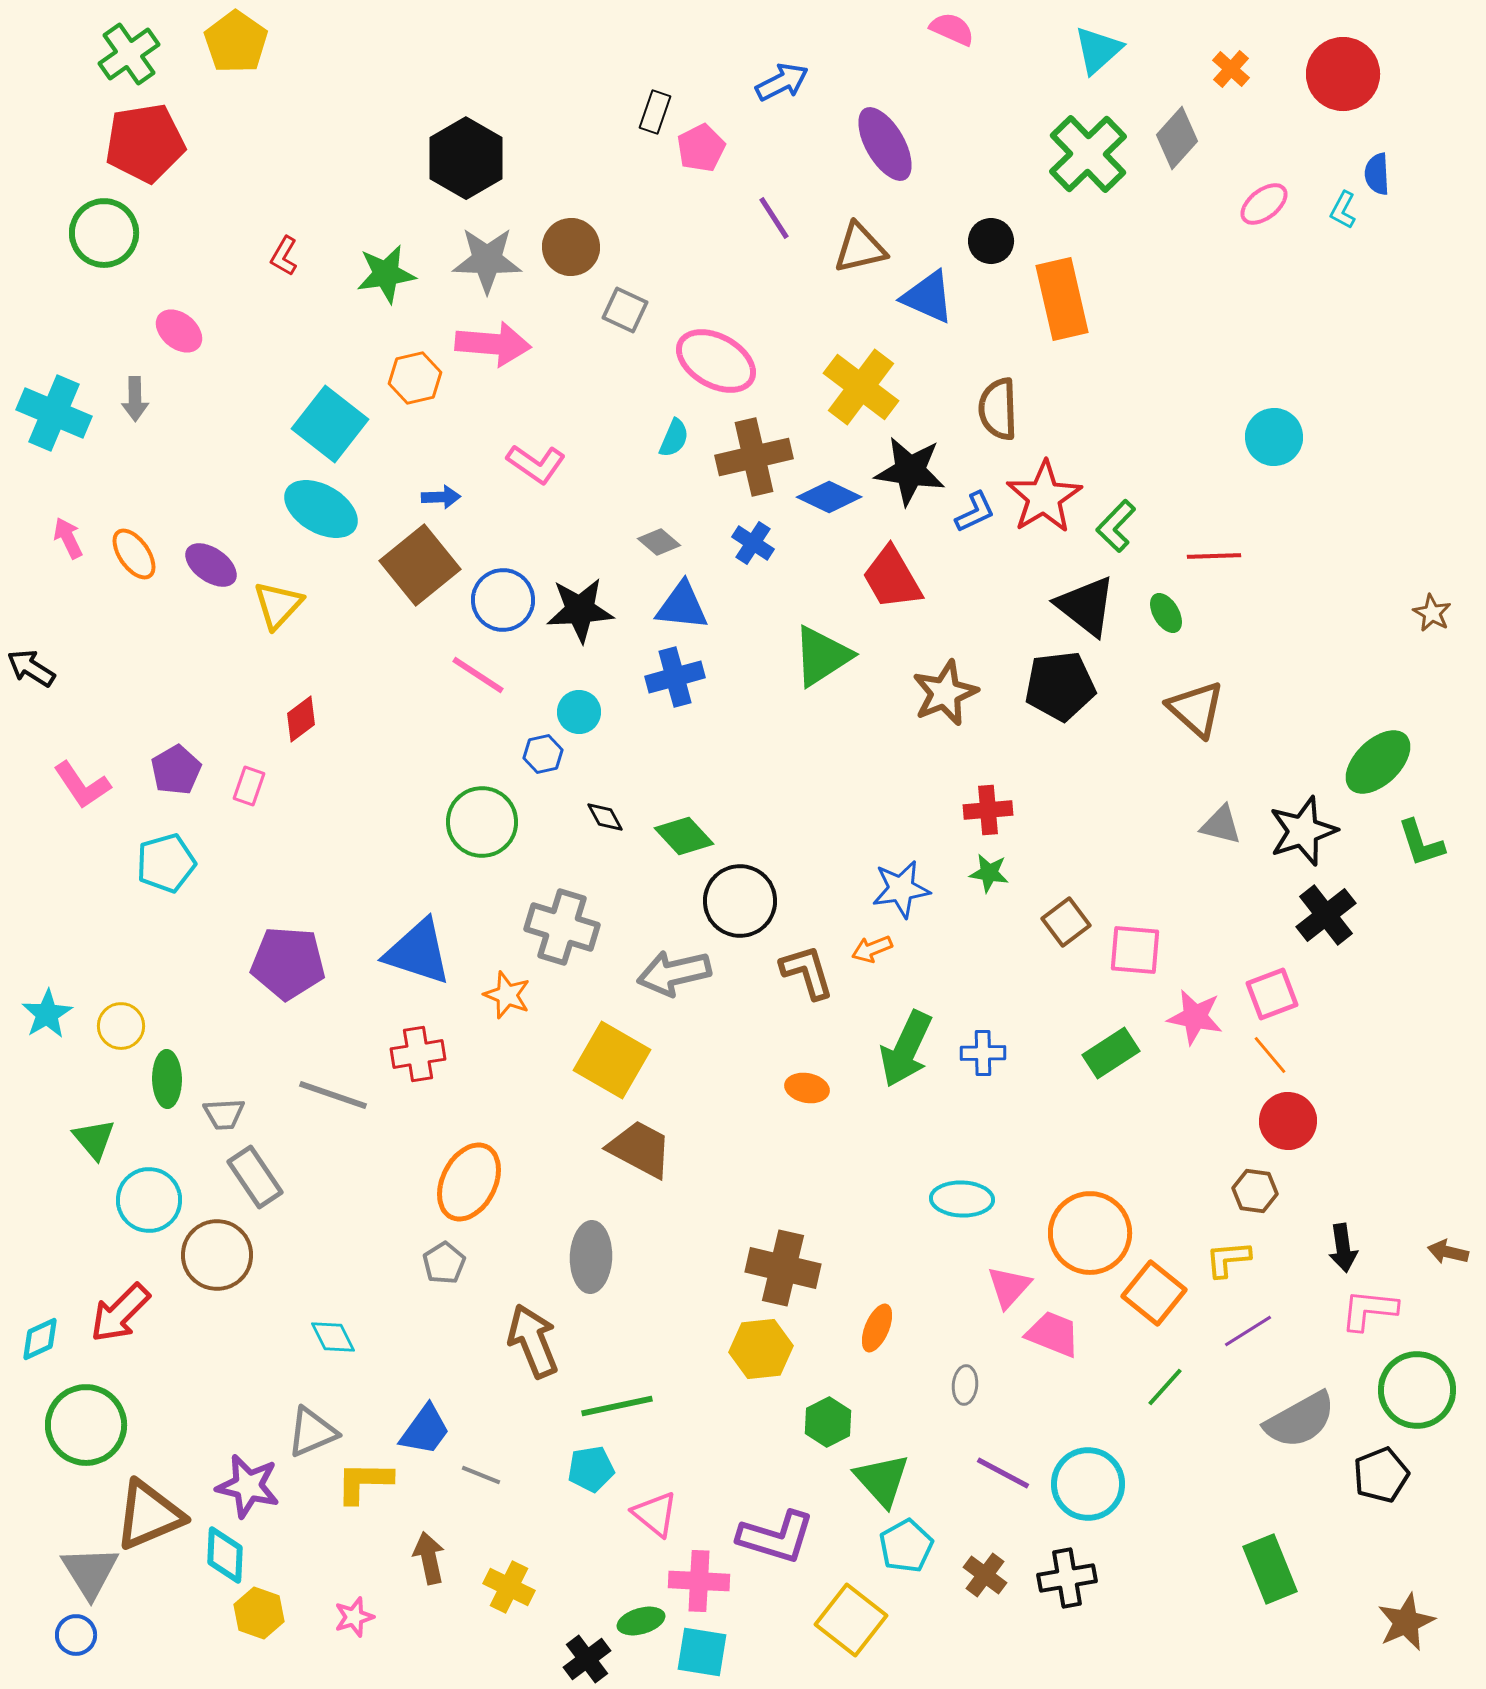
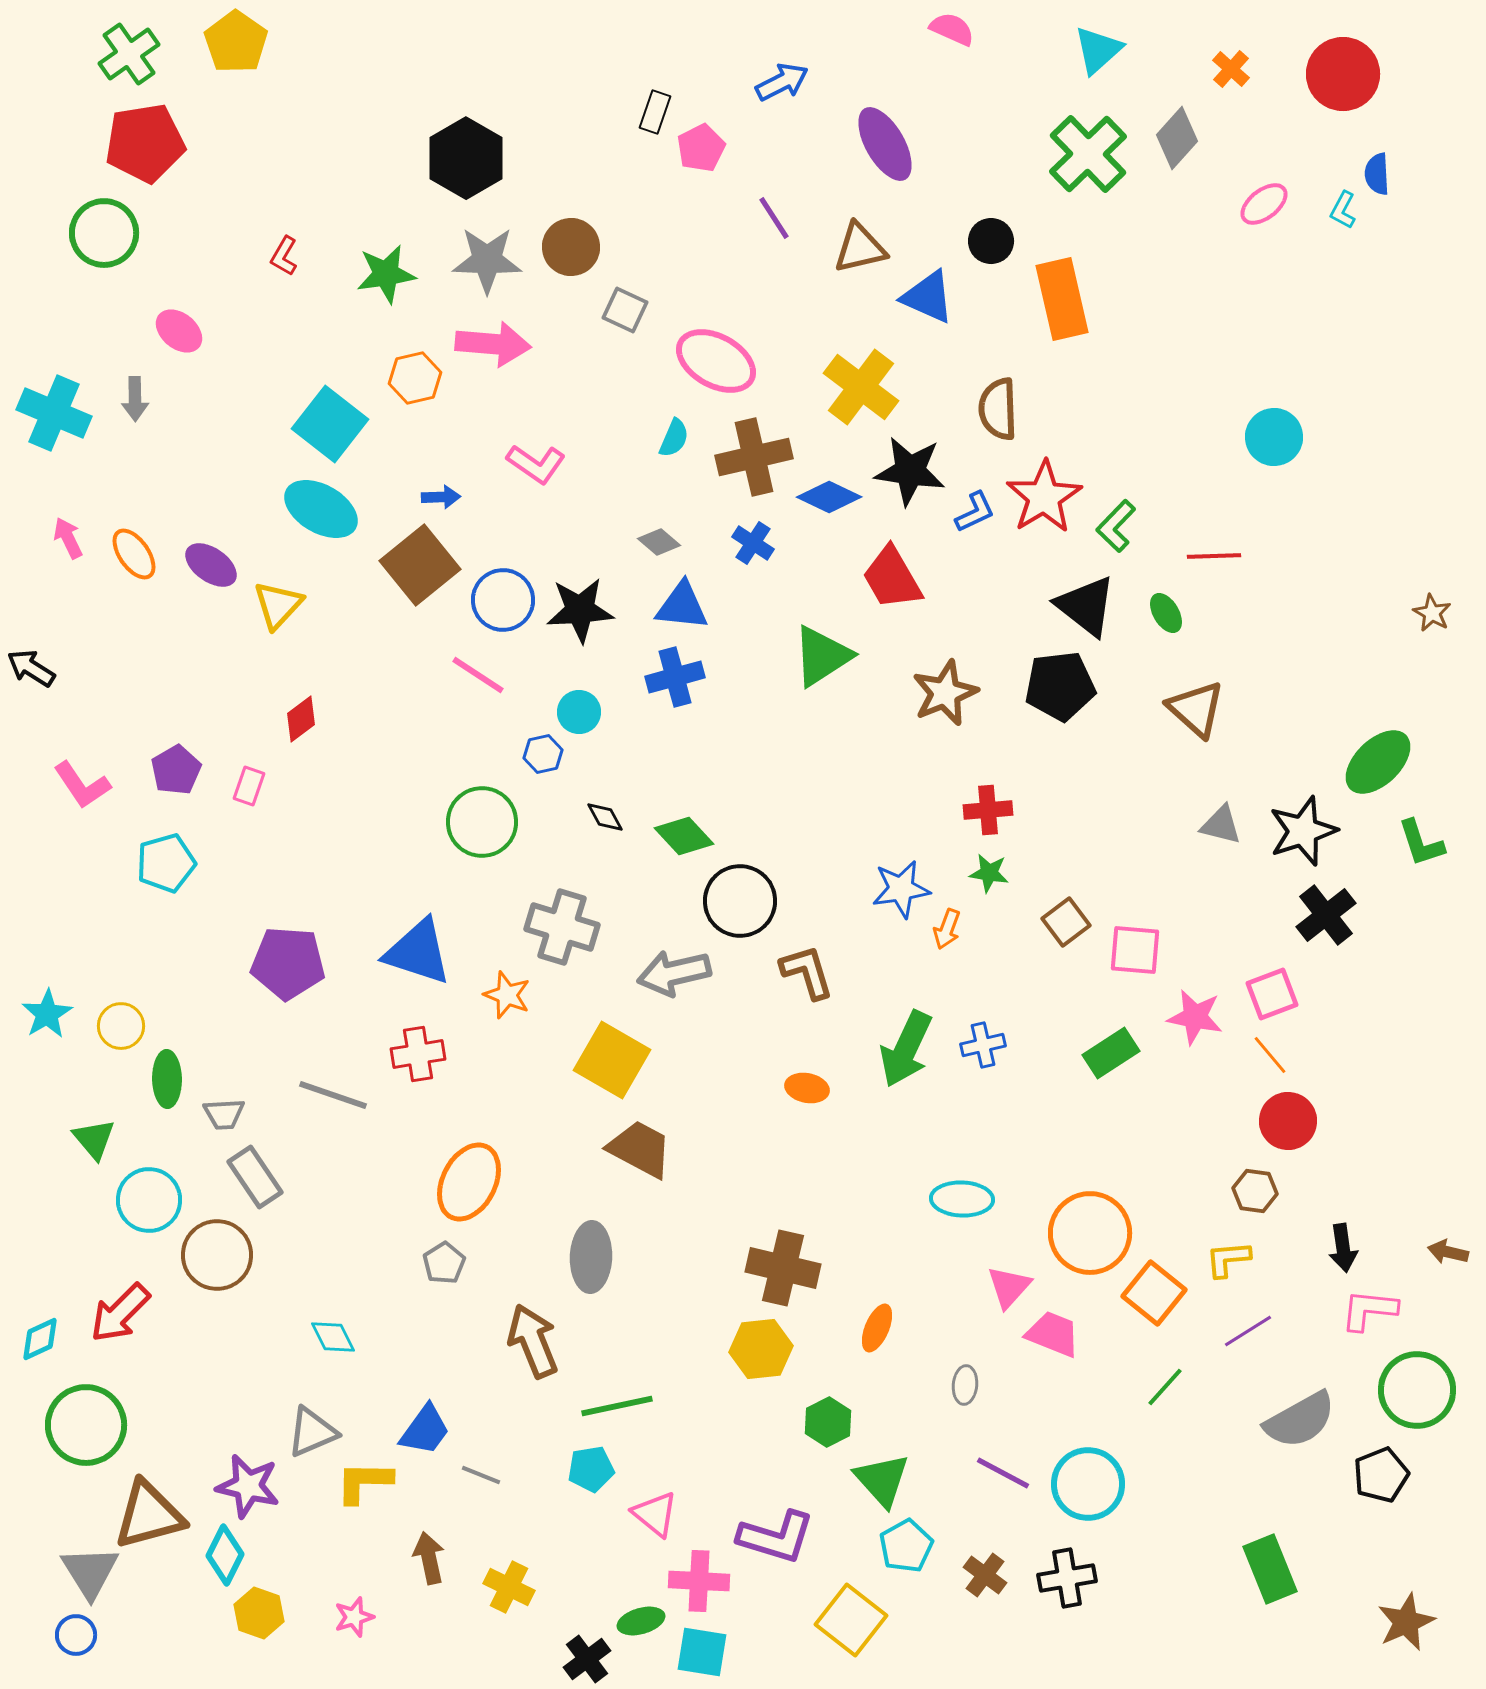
orange arrow at (872, 949): moved 75 px right, 20 px up; rotated 48 degrees counterclockwise
blue cross at (983, 1053): moved 8 px up; rotated 12 degrees counterclockwise
brown triangle at (149, 1515): rotated 8 degrees clockwise
cyan diamond at (225, 1555): rotated 24 degrees clockwise
